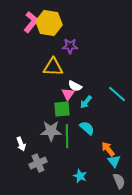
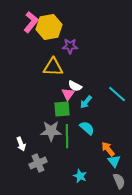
yellow hexagon: moved 4 px down; rotated 20 degrees counterclockwise
